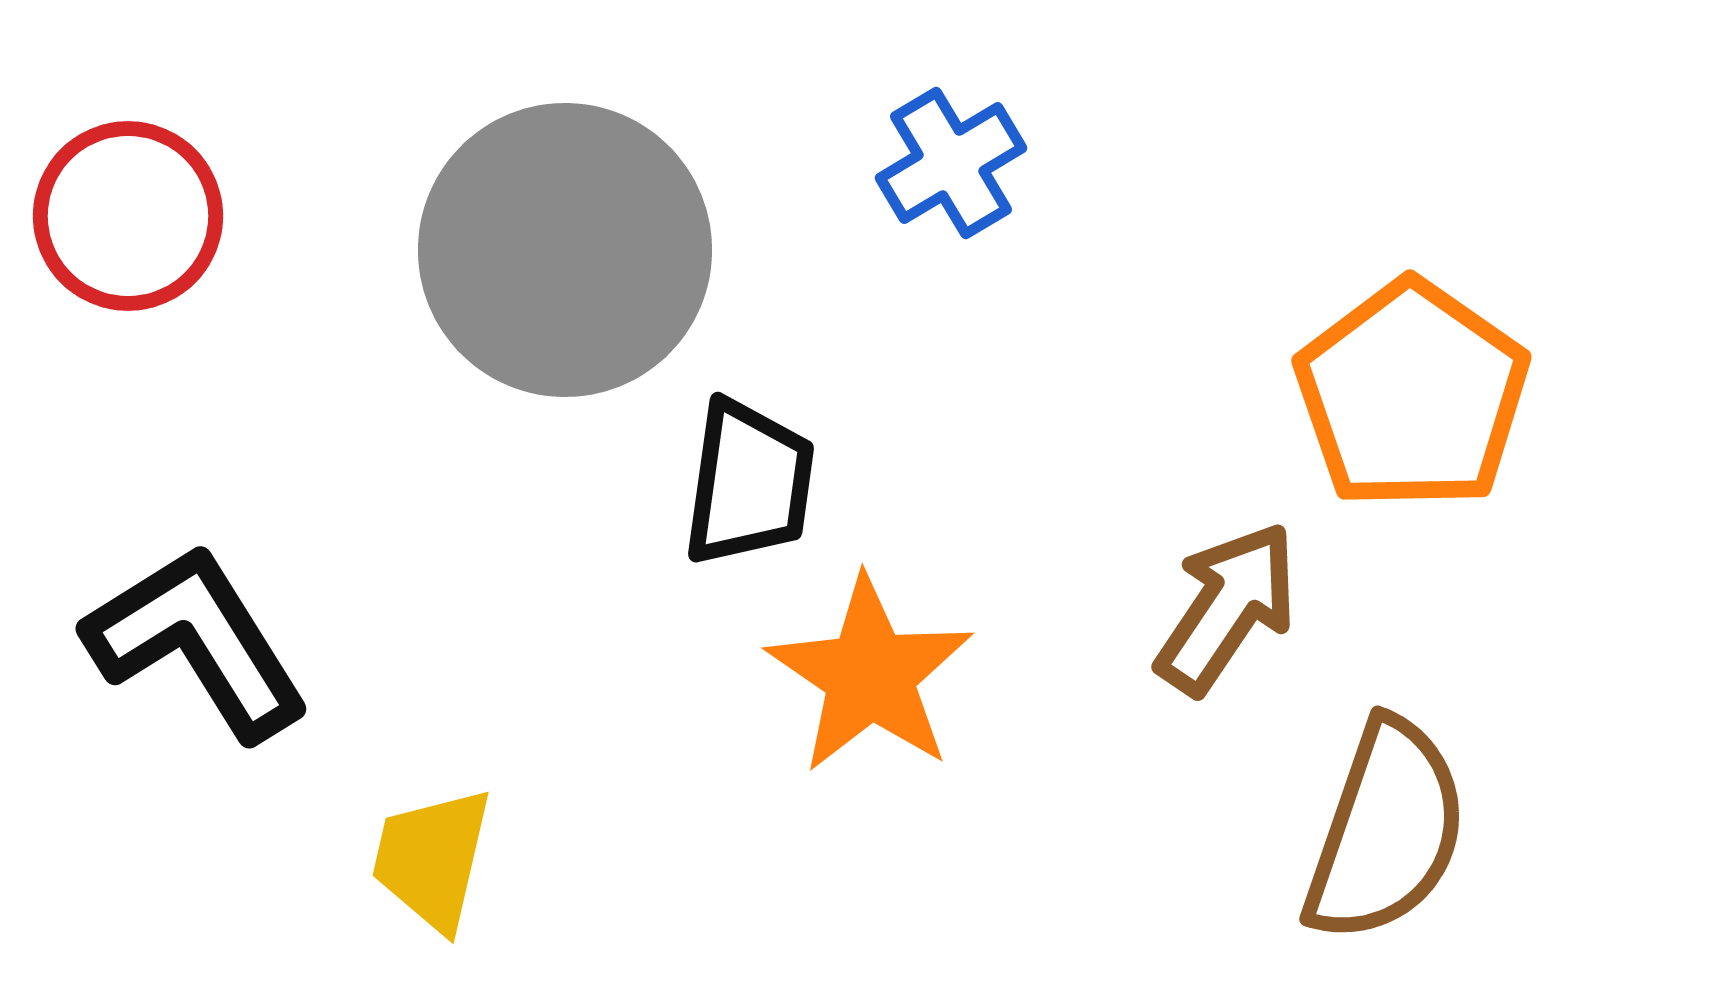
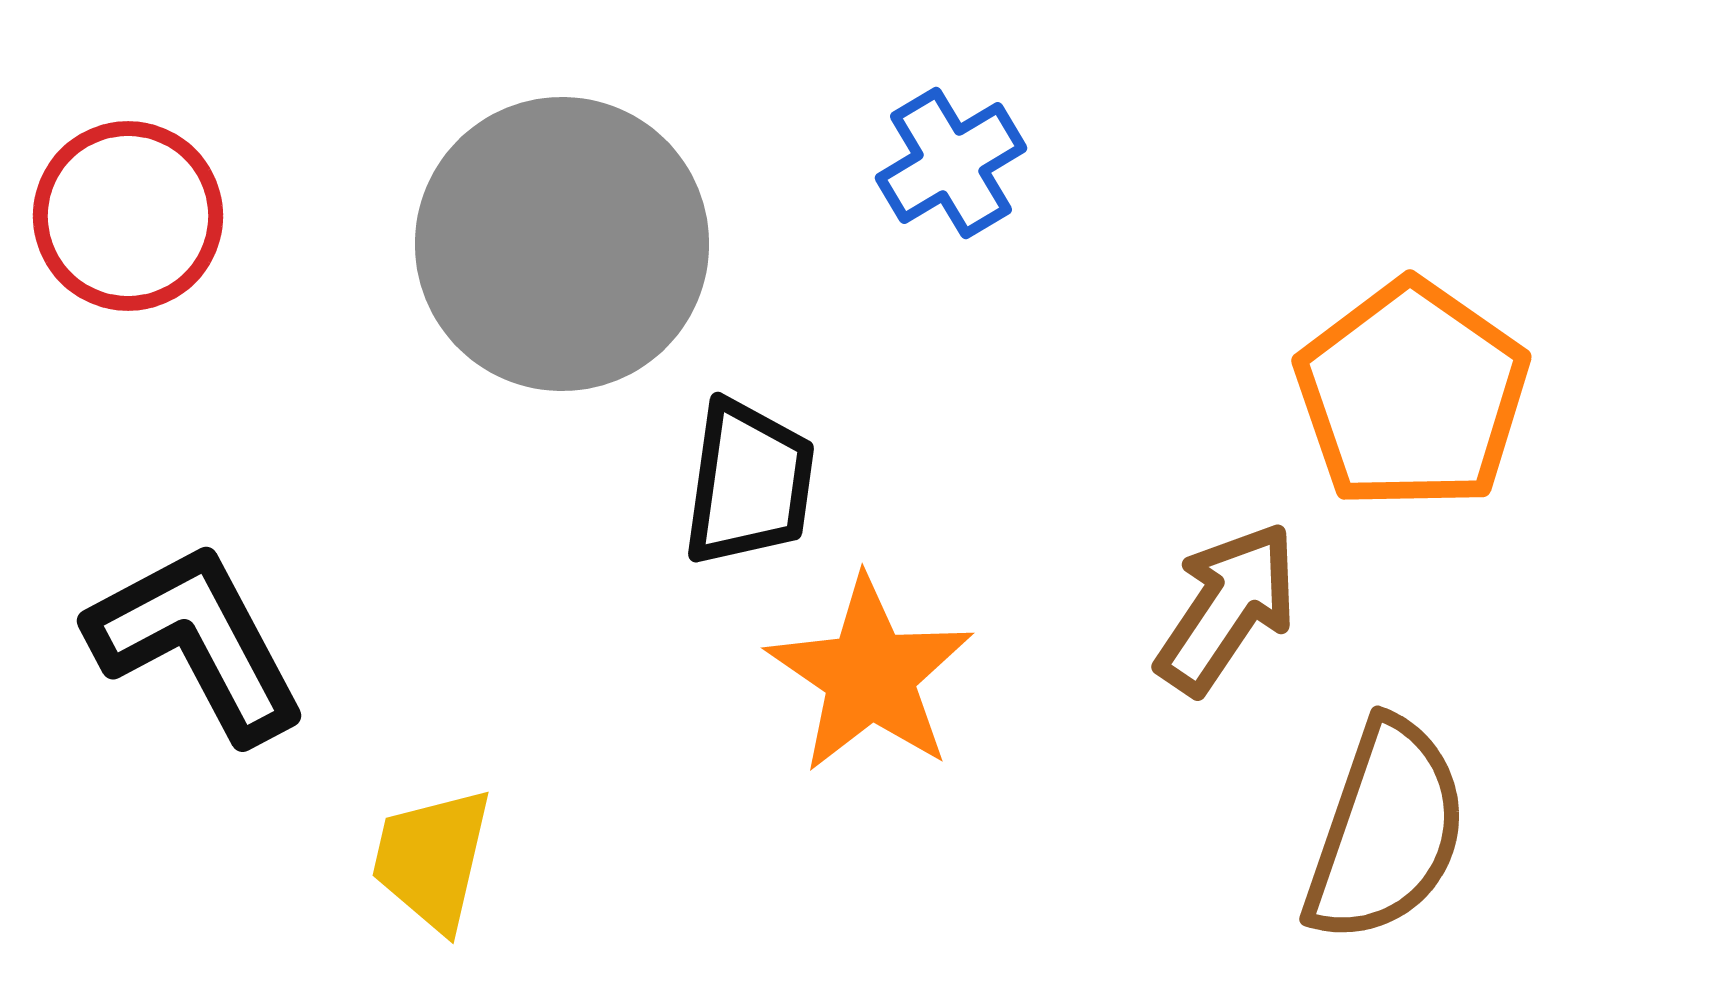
gray circle: moved 3 px left, 6 px up
black L-shape: rotated 4 degrees clockwise
